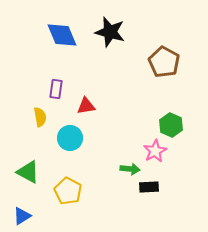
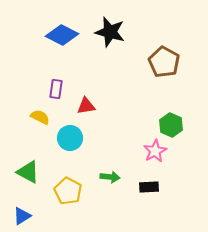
blue diamond: rotated 40 degrees counterclockwise
yellow semicircle: rotated 54 degrees counterclockwise
green arrow: moved 20 px left, 8 px down
